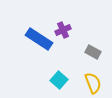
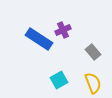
gray rectangle: rotated 21 degrees clockwise
cyan square: rotated 18 degrees clockwise
